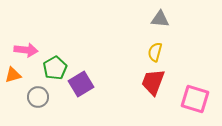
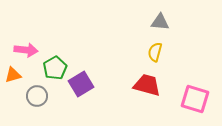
gray triangle: moved 3 px down
red trapezoid: moved 6 px left, 3 px down; rotated 84 degrees clockwise
gray circle: moved 1 px left, 1 px up
